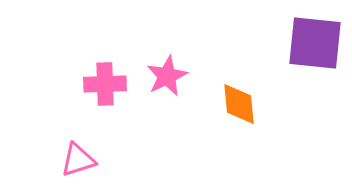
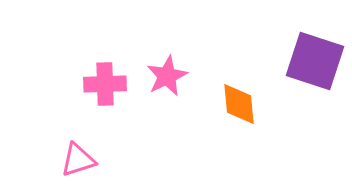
purple square: moved 18 px down; rotated 12 degrees clockwise
